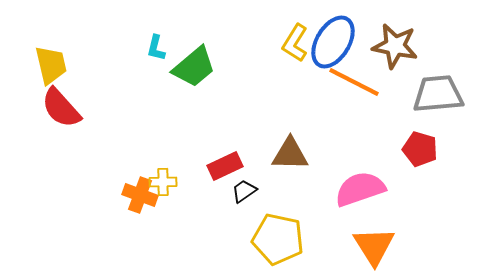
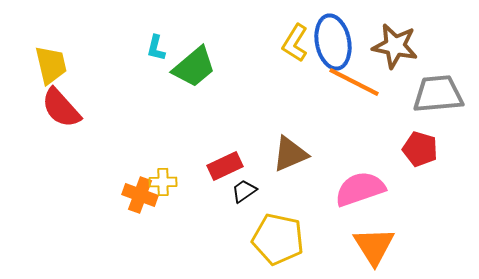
blue ellipse: rotated 42 degrees counterclockwise
brown triangle: rotated 24 degrees counterclockwise
